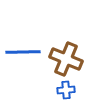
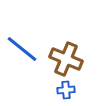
blue line: moved 1 px left, 3 px up; rotated 40 degrees clockwise
